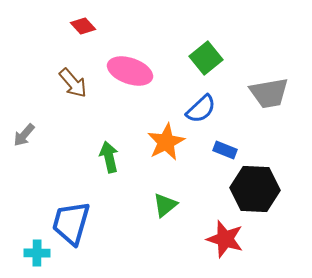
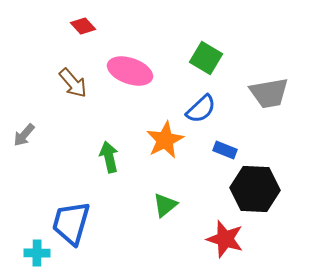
green square: rotated 20 degrees counterclockwise
orange star: moved 1 px left, 2 px up
